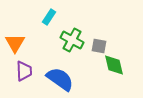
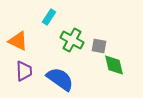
orange triangle: moved 3 px right, 2 px up; rotated 35 degrees counterclockwise
